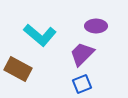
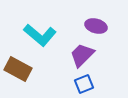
purple ellipse: rotated 15 degrees clockwise
purple trapezoid: moved 1 px down
blue square: moved 2 px right
